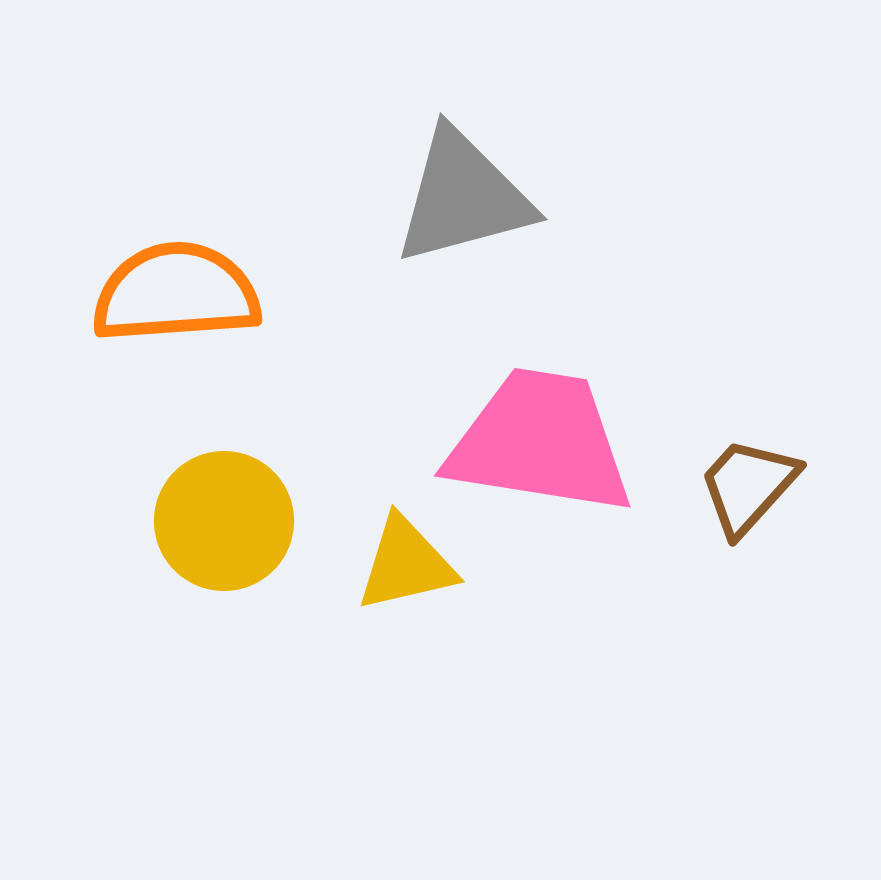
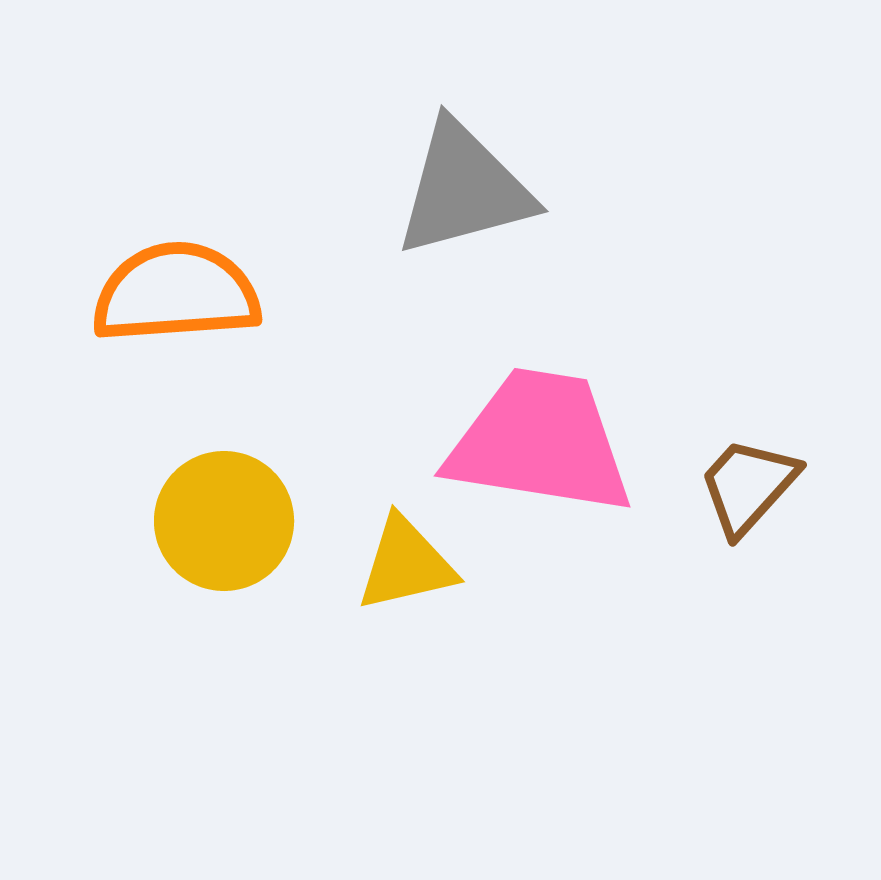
gray triangle: moved 1 px right, 8 px up
